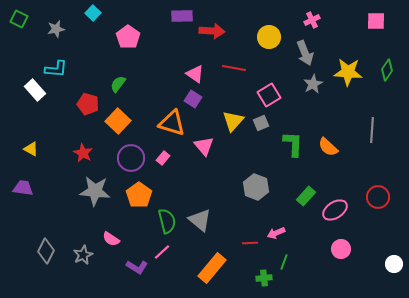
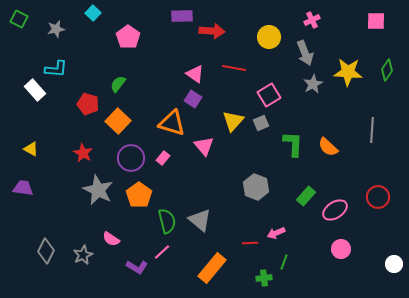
gray star at (95, 191): moved 3 px right, 1 px up; rotated 20 degrees clockwise
